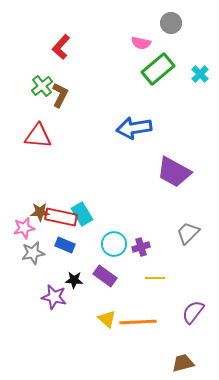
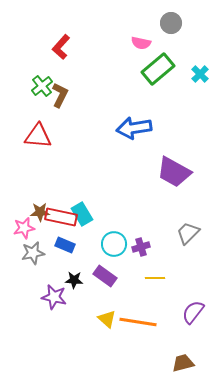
orange line: rotated 12 degrees clockwise
